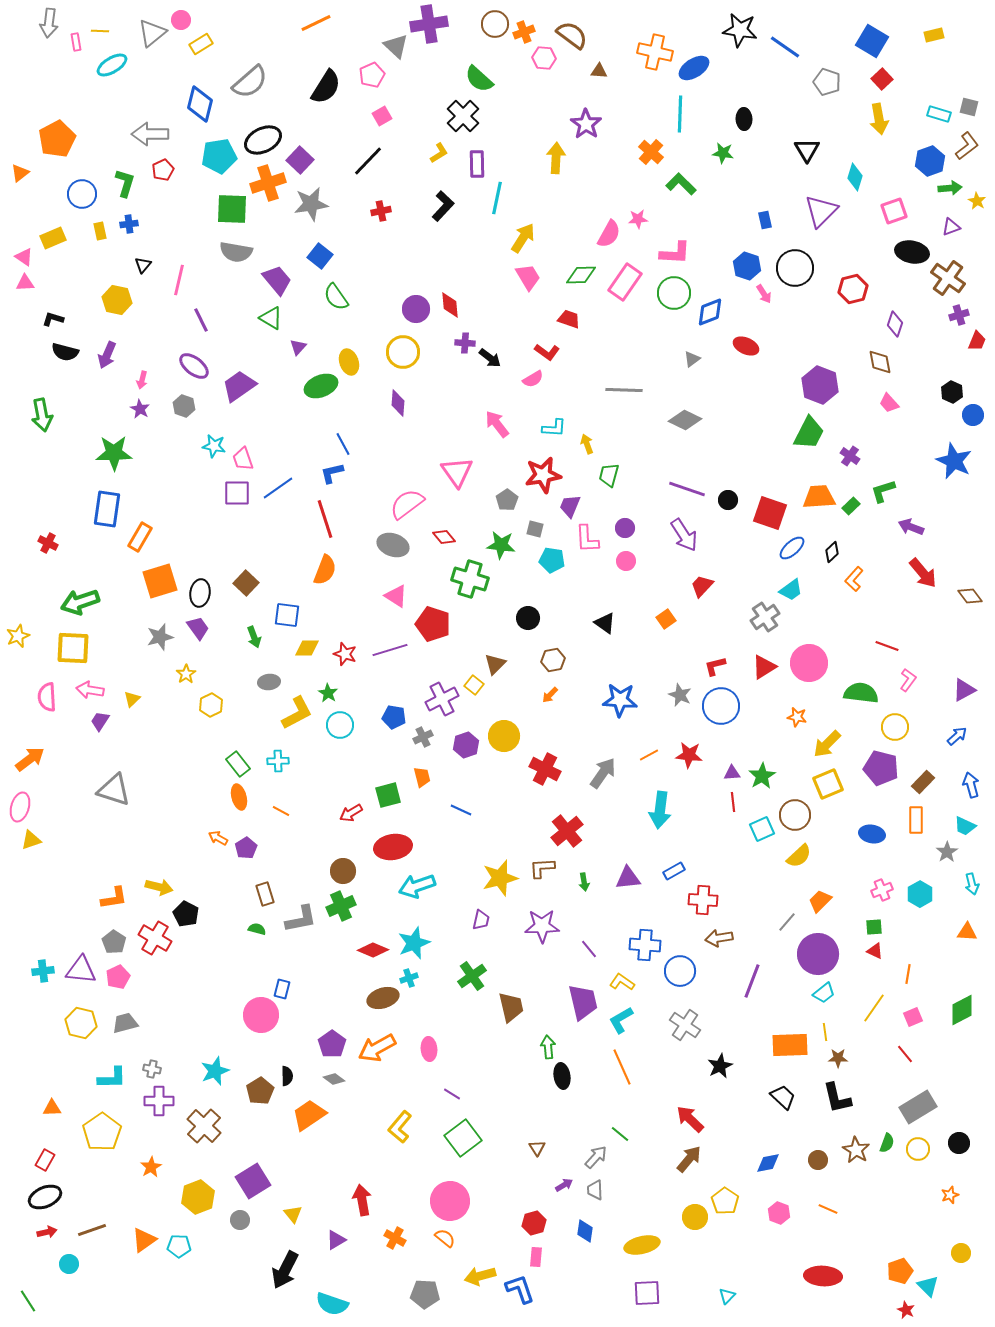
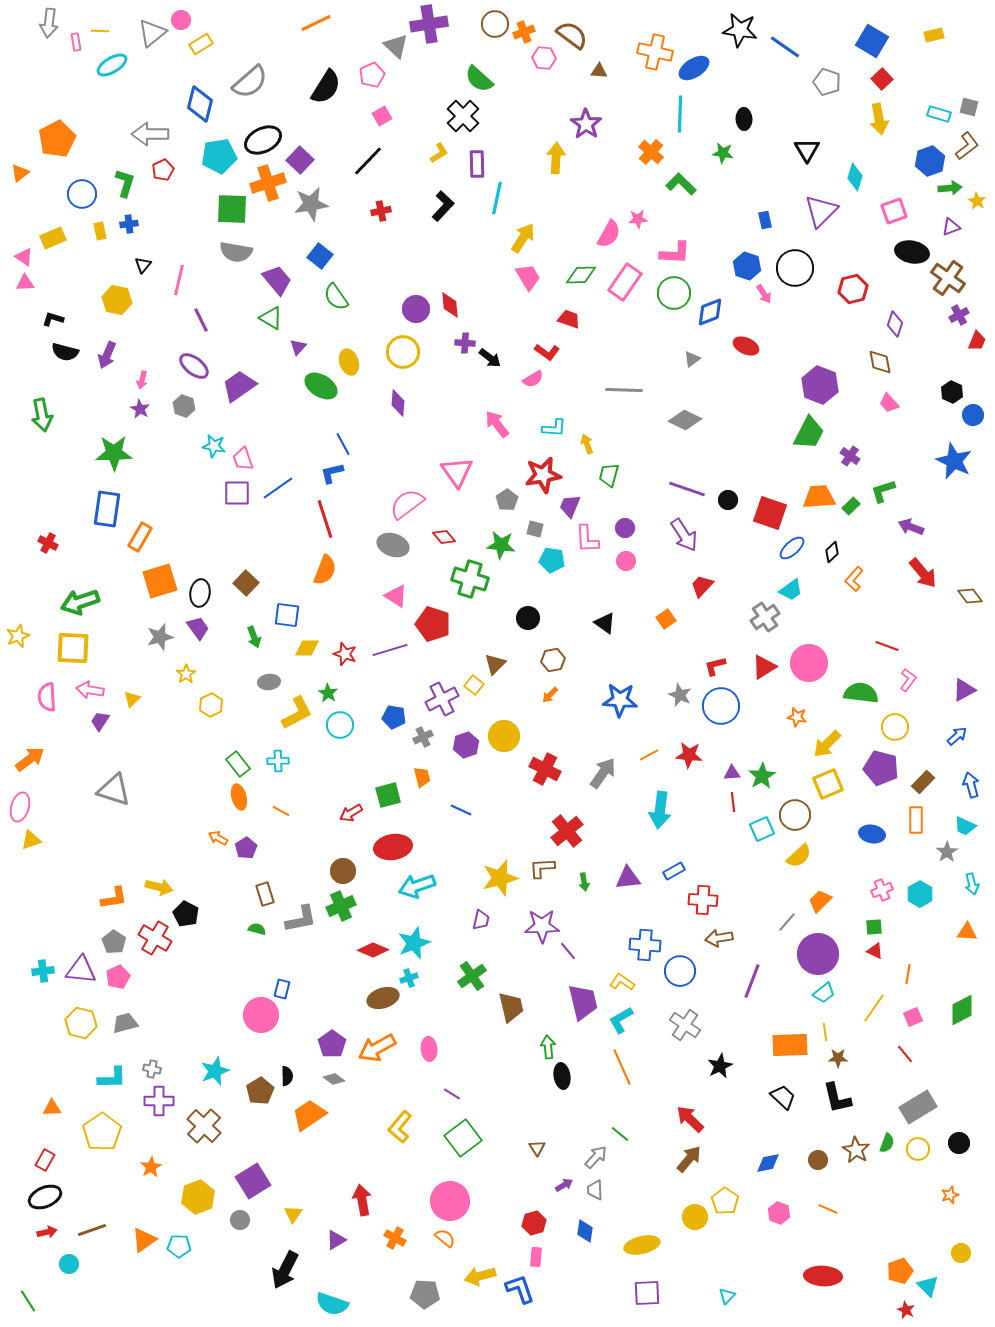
purple cross at (959, 315): rotated 12 degrees counterclockwise
green ellipse at (321, 386): rotated 52 degrees clockwise
purple line at (589, 949): moved 21 px left, 2 px down
yellow triangle at (293, 1214): rotated 12 degrees clockwise
